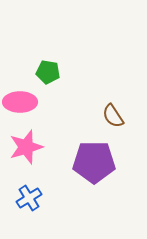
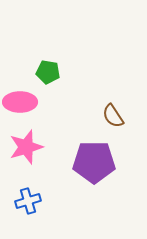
blue cross: moved 1 px left, 3 px down; rotated 15 degrees clockwise
